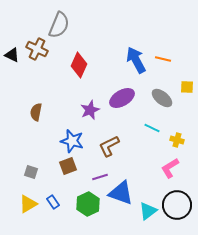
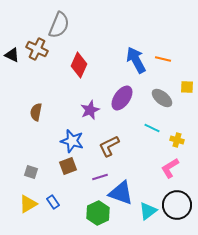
purple ellipse: rotated 25 degrees counterclockwise
green hexagon: moved 10 px right, 9 px down
